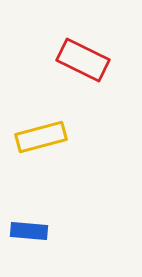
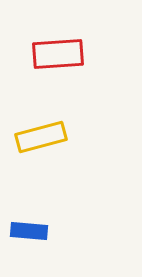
red rectangle: moved 25 px left, 6 px up; rotated 30 degrees counterclockwise
